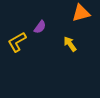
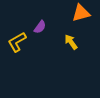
yellow arrow: moved 1 px right, 2 px up
